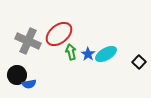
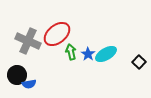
red ellipse: moved 2 px left
